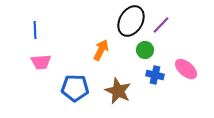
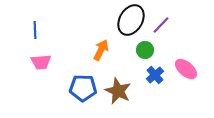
black ellipse: moved 1 px up
blue cross: rotated 36 degrees clockwise
blue pentagon: moved 8 px right
